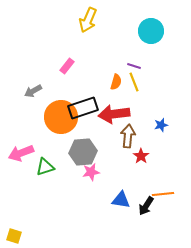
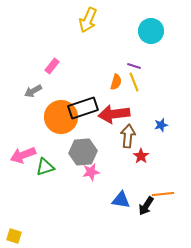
pink rectangle: moved 15 px left
pink arrow: moved 2 px right, 2 px down
